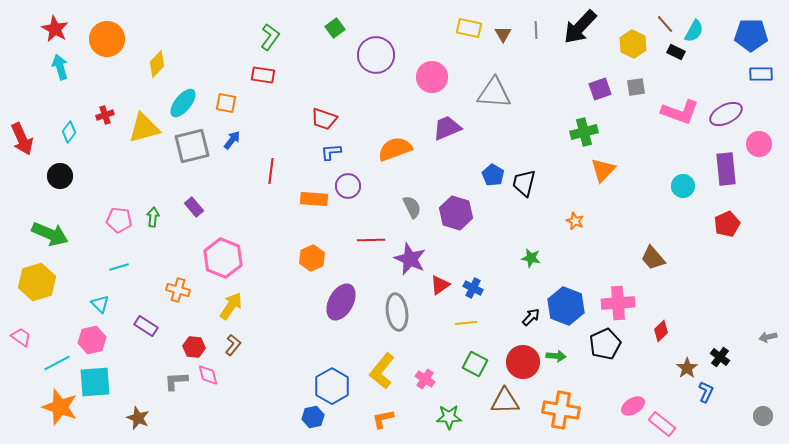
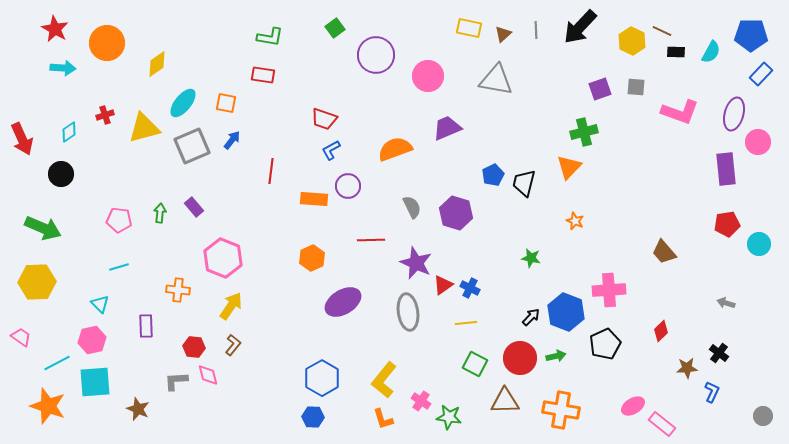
brown line at (665, 24): moved 3 px left, 7 px down; rotated 24 degrees counterclockwise
cyan semicircle at (694, 31): moved 17 px right, 21 px down
brown triangle at (503, 34): rotated 18 degrees clockwise
green L-shape at (270, 37): rotated 64 degrees clockwise
orange circle at (107, 39): moved 4 px down
yellow hexagon at (633, 44): moved 1 px left, 3 px up
black rectangle at (676, 52): rotated 24 degrees counterclockwise
yellow diamond at (157, 64): rotated 12 degrees clockwise
cyan arrow at (60, 67): moved 3 px right, 1 px down; rotated 110 degrees clockwise
blue rectangle at (761, 74): rotated 45 degrees counterclockwise
pink circle at (432, 77): moved 4 px left, 1 px up
gray square at (636, 87): rotated 12 degrees clockwise
gray triangle at (494, 93): moved 2 px right, 13 px up; rotated 6 degrees clockwise
purple ellipse at (726, 114): moved 8 px right; rotated 48 degrees counterclockwise
cyan diamond at (69, 132): rotated 20 degrees clockwise
pink circle at (759, 144): moved 1 px left, 2 px up
gray square at (192, 146): rotated 9 degrees counterclockwise
blue L-shape at (331, 152): moved 2 px up; rotated 25 degrees counterclockwise
orange triangle at (603, 170): moved 34 px left, 3 px up
blue pentagon at (493, 175): rotated 15 degrees clockwise
black circle at (60, 176): moved 1 px right, 2 px up
cyan circle at (683, 186): moved 76 px right, 58 px down
green arrow at (153, 217): moved 7 px right, 4 px up
red pentagon at (727, 224): rotated 15 degrees clockwise
green arrow at (50, 234): moved 7 px left, 6 px up
brown trapezoid at (653, 258): moved 11 px right, 6 px up
purple star at (410, 259): moved 6 px right, 4 px down
yellow hexagon at (37, 282): rotated 15 degrees clockwise
red triangle at (440, 285): moved 3 px right
blue cross at (473, 288): moved 3 px left
orange cross at (178, 290): rotated 10 degrees counterclockwise
purple ellipse at (341, 302): moved 2 px right; rotated 30 degrees clockwise
pink cross at (618, 303): moved 9 px left, 13 px up
blue hexagon at (566, 306): moved 6 px down
gray ellipse at (397, 312): moved 11 px right
purple rectangle at (146, 326): rotated 55 degrees clockwise
gray arrow at (768, 337): moved 42 px left, 34 px up; rotated 30 degrees clockwise
green arrow at (556, 356): rotated 18 degrees counterclockwise
black cross at (720, 357): moved 1 px left, 4 px up
red circle at (523, 362): moved 3 px left, 4 px up
brown star at (687, 368): rotated 30 degrees clockwise
yellow L-shape at (382, 371): moved 2 px right, 9 px down
pink cross at (425, 379): moved 4 px left, 22 px down
blue hexagon at (332, 386): moved 10 px left, 8 px up
blue L-shape at (706, 392): moved 6 px right
orange star at (60, 407): moved 12 px left, 1 px up
blue hexagon at (313, 417): rotated 15 degrees clockwise
green star at (449, 417): rotated 10 degrees clockwise
brown star at (138, 418): moved 9 px up
orange L-shape at (383, 419): rotated 95 degrees counterclockwise
